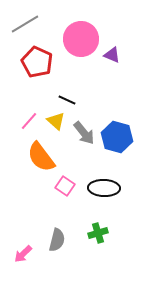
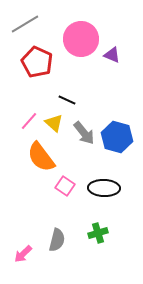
yellow triangle: moved 2 px left, 2 px down
